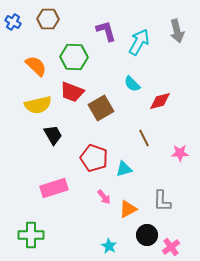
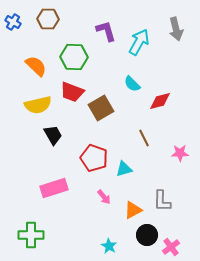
gray arrow: moved 1 px left, 2 px up
orange triangle: moved 5 px right, 1 px down
